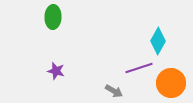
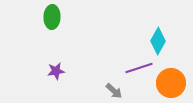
green ellipse: moved 1 px left
purple star: rotated 24 degrees counterclockwise
gray arrow: rotated 12 degrees clockwise
